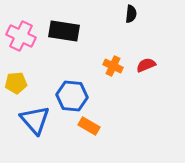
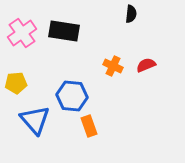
pink cross: moved 1 px right, 3 px up; rotated 28 degrees clockwise
orange rectangle: rotated 40 degrees clockwise
